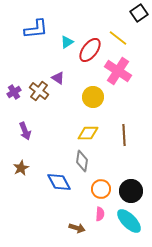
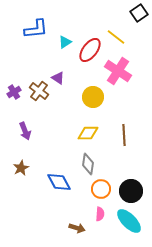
yellow line: moved 2 px left, 1 px up
cyan triangle: moved 2 px left
gray diamond: moved 6 px right, 3 px down
